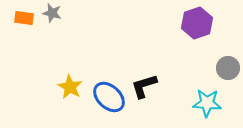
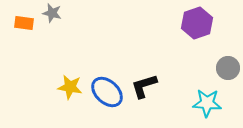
orange rectangle: moved 5 px down
yellow star: rotated 20 degrees counterclockwise
blue ellipse: moved 2 px left, 5 px up
